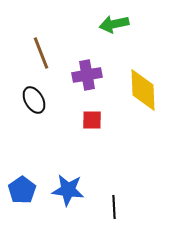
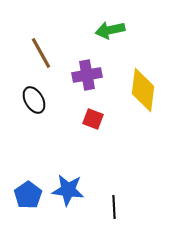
green arrow: moved 4 px left, 6 px down
brown line: rotated 8 degrees counterclockwise
yellow diamond: rotated 9 degrees clockwise
red square: moved 1 px right, 1 px up; rotated 20 degrees clockwise
blue pentagon: moved 6 px right, 5 px down
